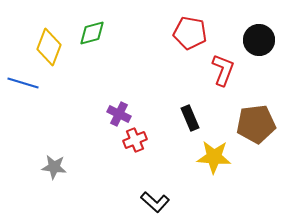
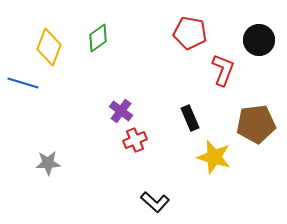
green diamond: moved 6 px right, 5 px down; rotated 20 degrees counterclockwise
purple cross: moved 2 px right, 3 px up; rotated 10 degrees clockwise
yellow star: rotated 12 degrees clockwise
gray star: moved 6 px left, 4 px up; rotated 10 degrees counterclockwise
